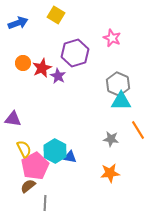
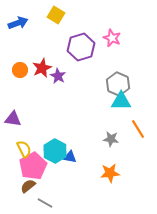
purple hexagon: moved 6 px right, 6 px up
orange circle: moved 3 px left, 7 px down
orange line: moved 1 px up
pink pentagon: moved 2 px left
gray line: rotated 63 degrees counterclockwise
